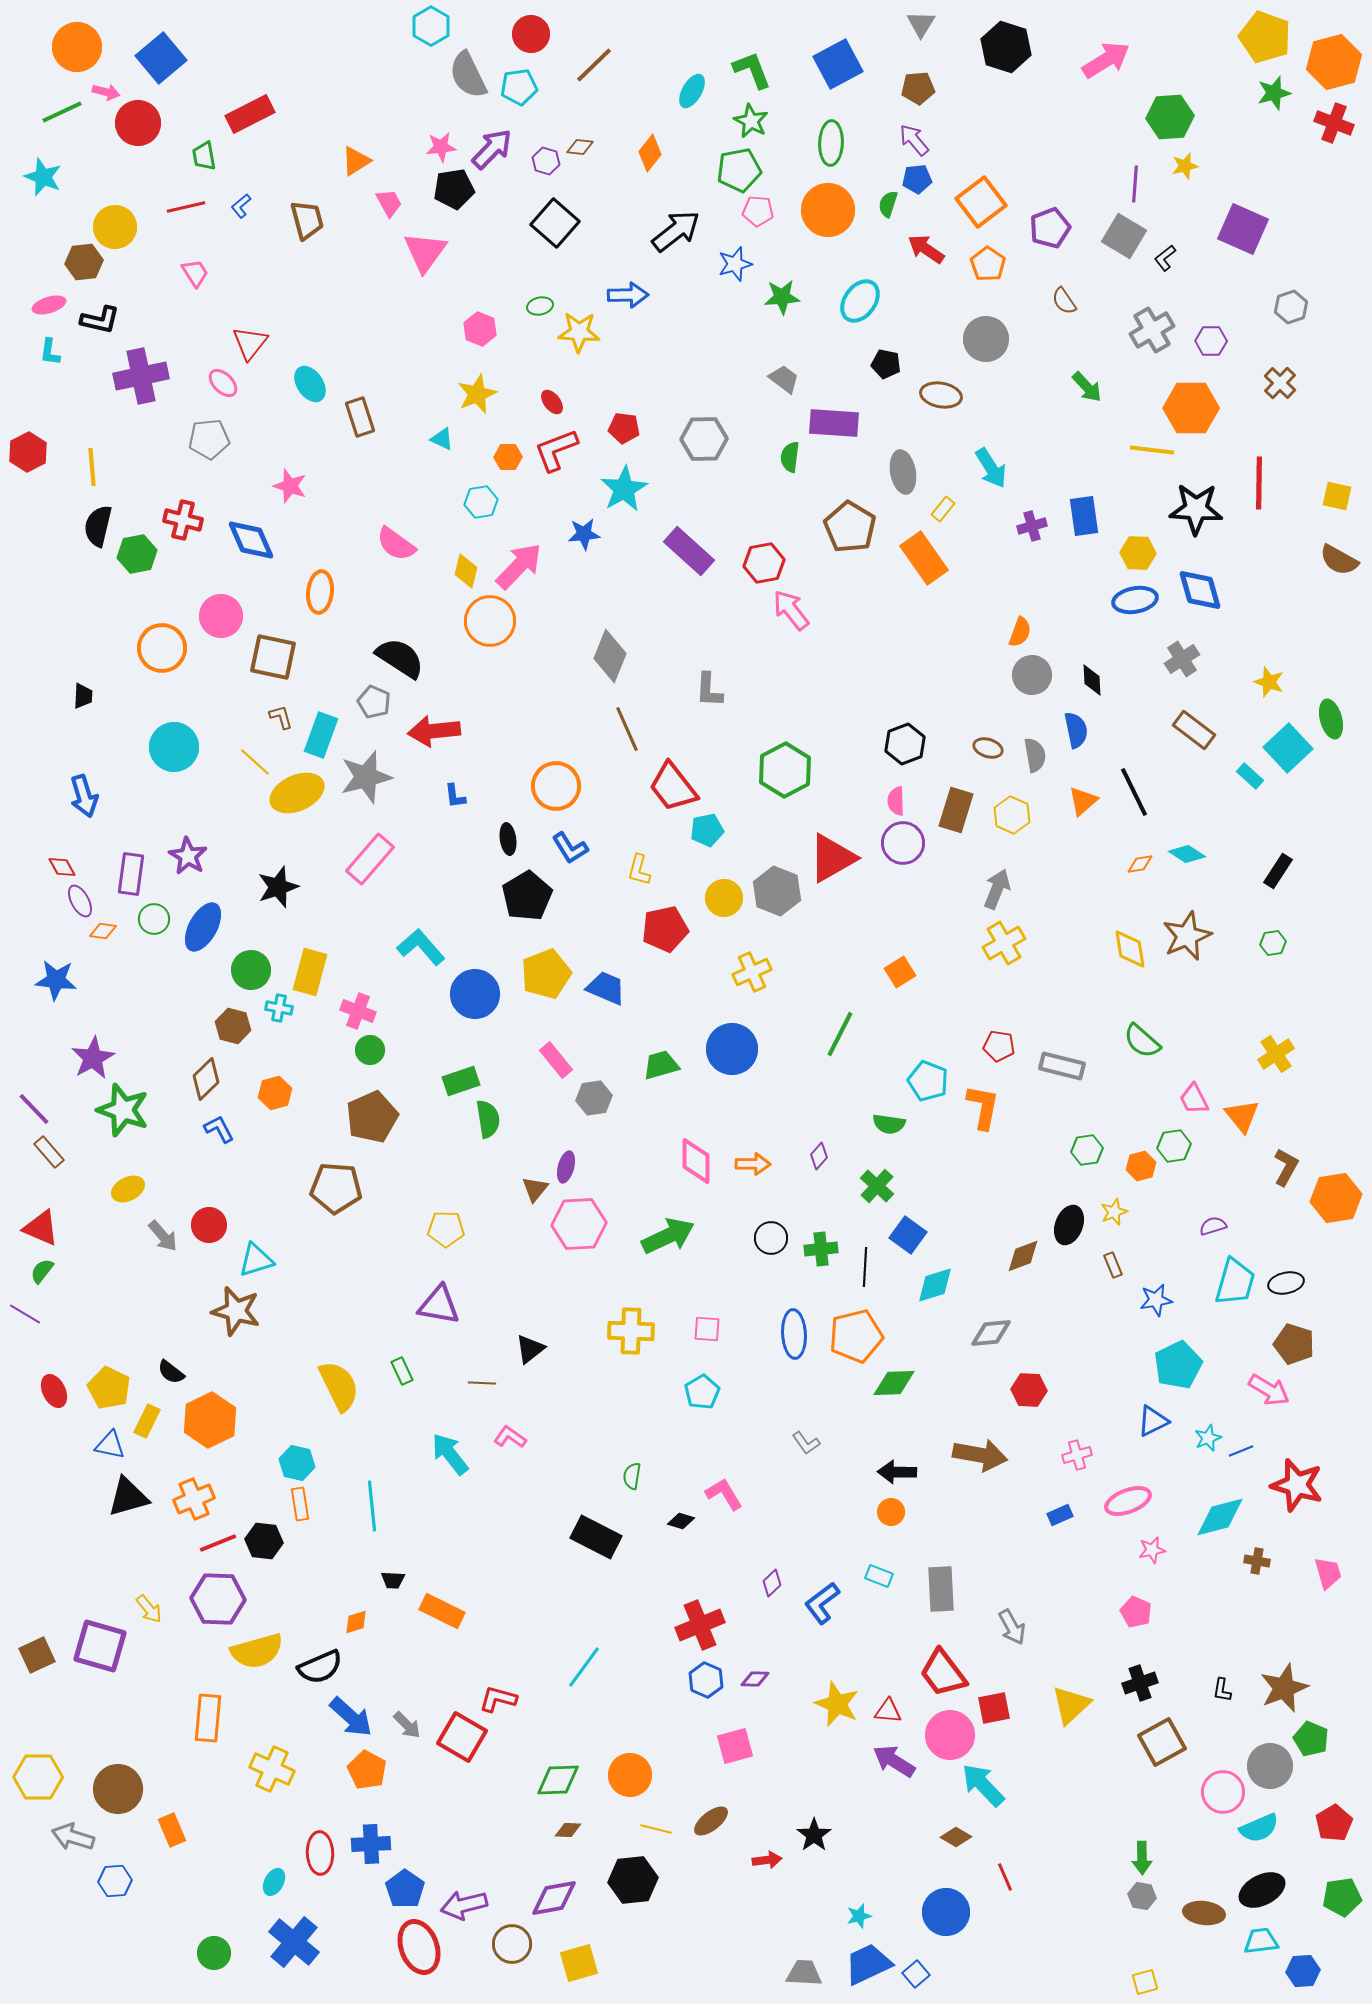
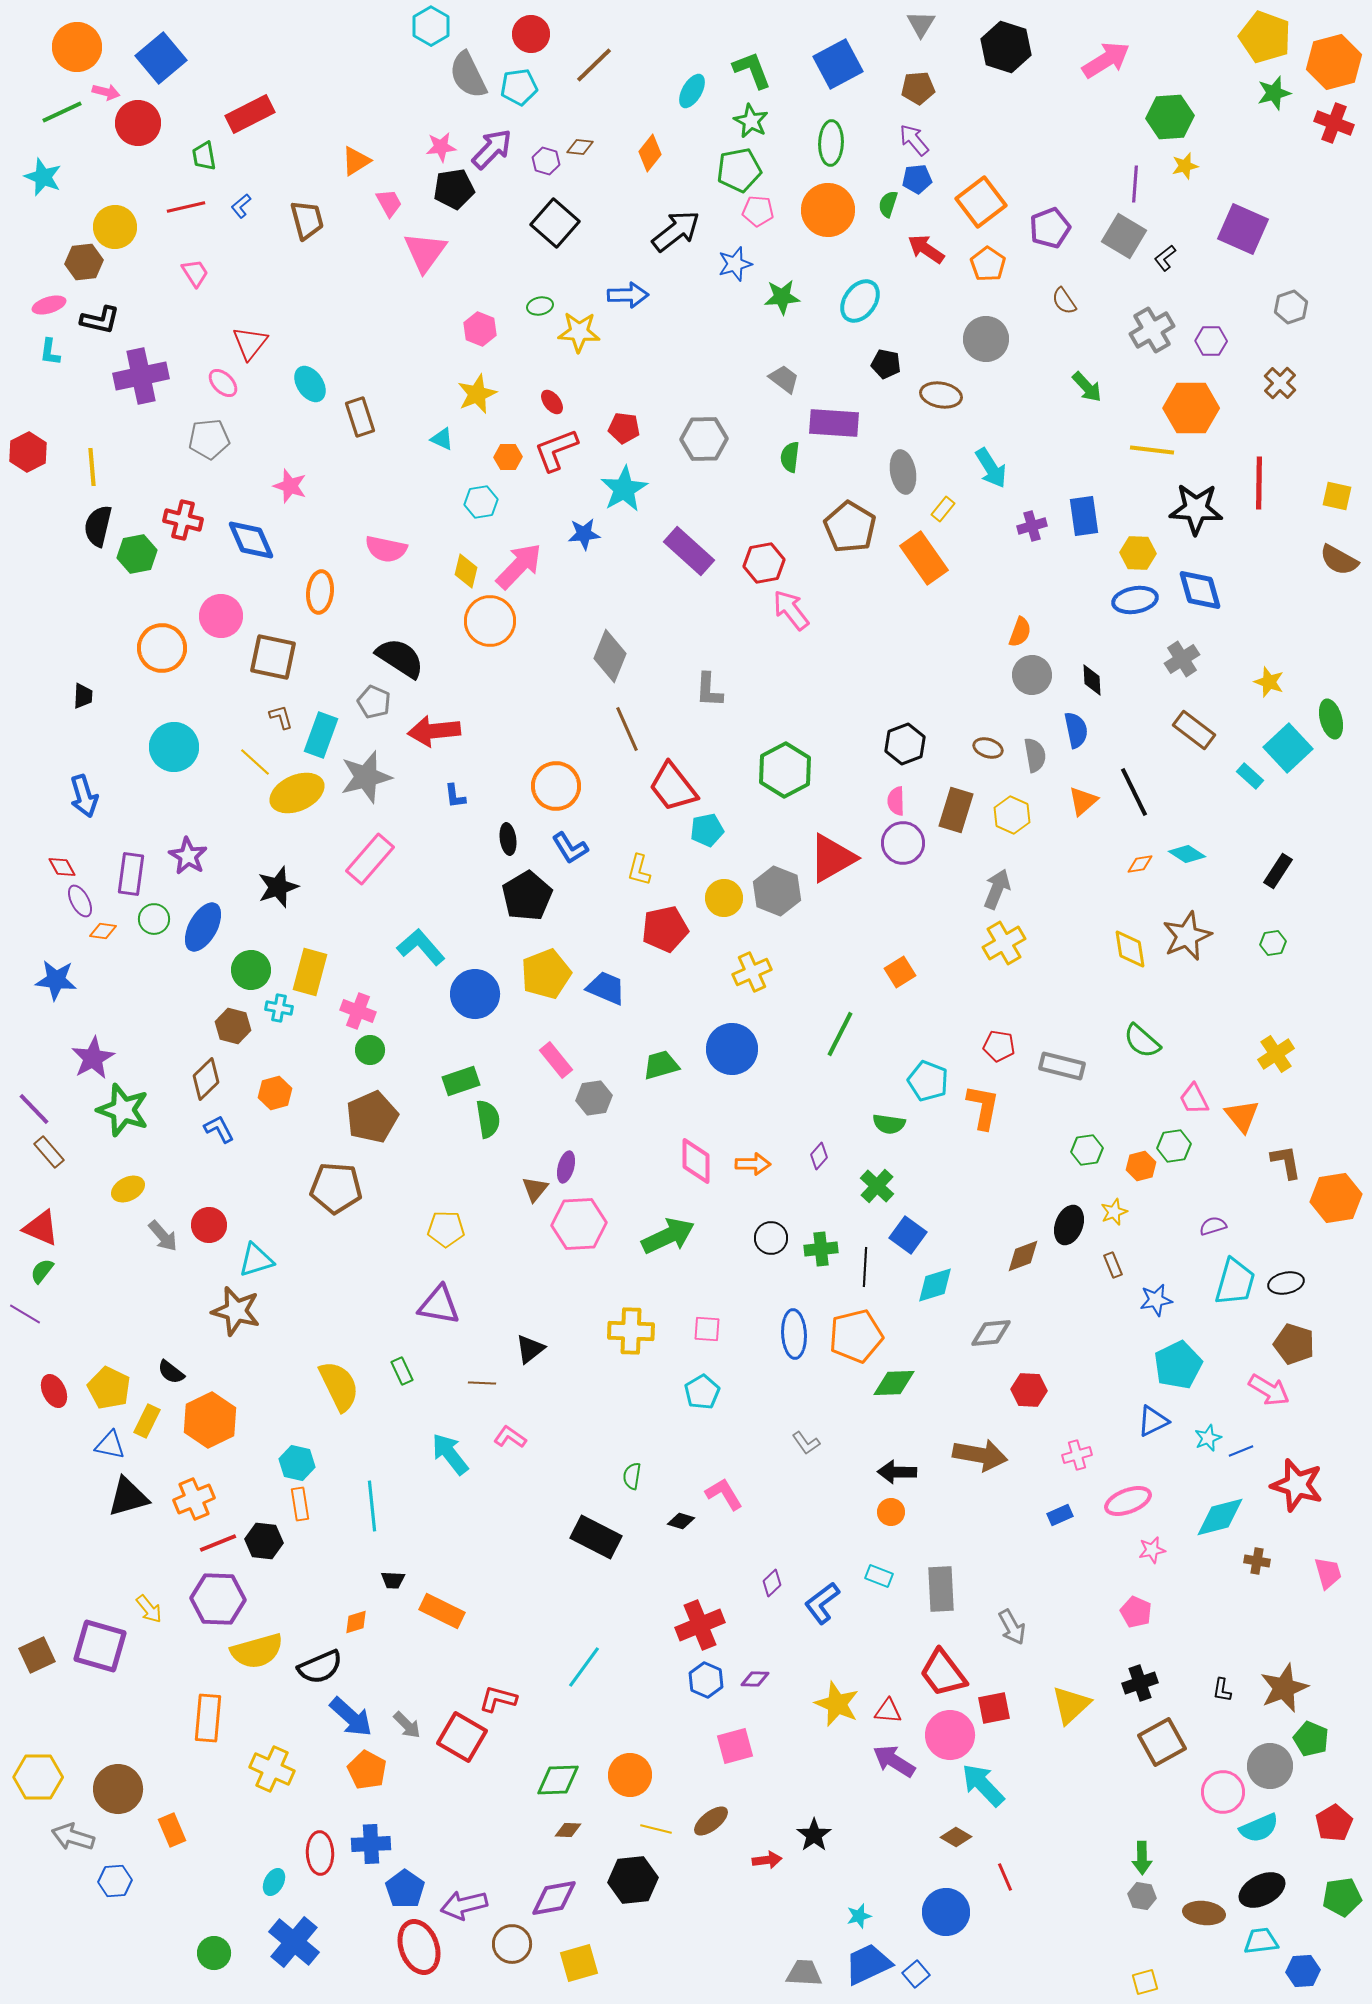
pink semicircle at (396, 544): moved 10 px left, 5 px down; rotated 24 degrees counterclockwise
brown L-shape at (1286, 1167): moved 5 px up; rotated 39 degrees counterclockwise
